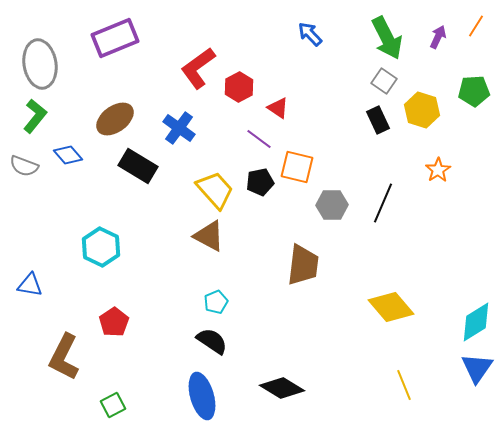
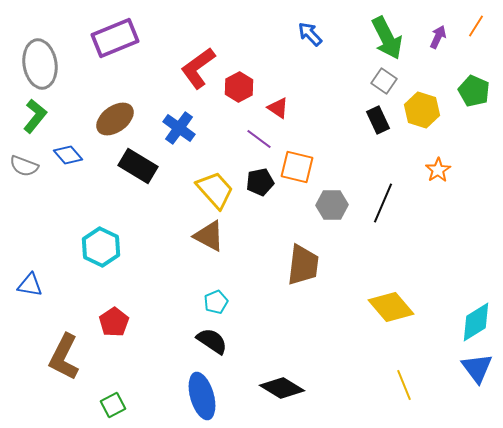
green pentagon at (474, 91): rotated 28 degrees clockwise
blue triangle at (477, 368): rotated 12 degrees counterclockwise
